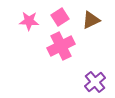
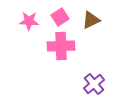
pink cross: rotated 24 degrees clockwise
purple cross: moved 1 px left, 2 px down
